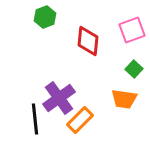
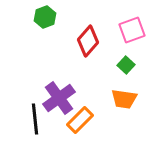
red diamond: rotated 36 degrees clockwise
green square: moved 8 px left, 4 px up
